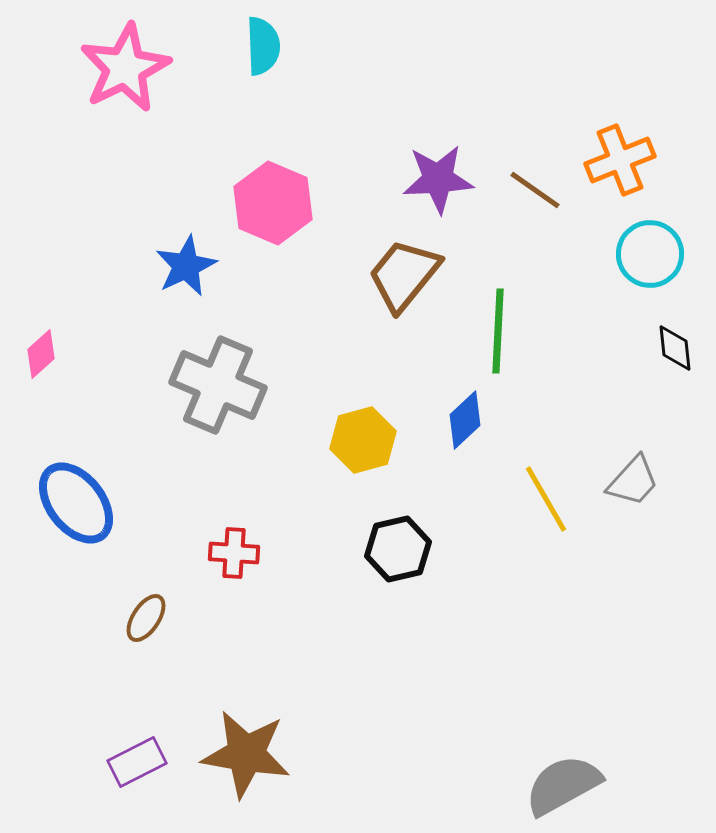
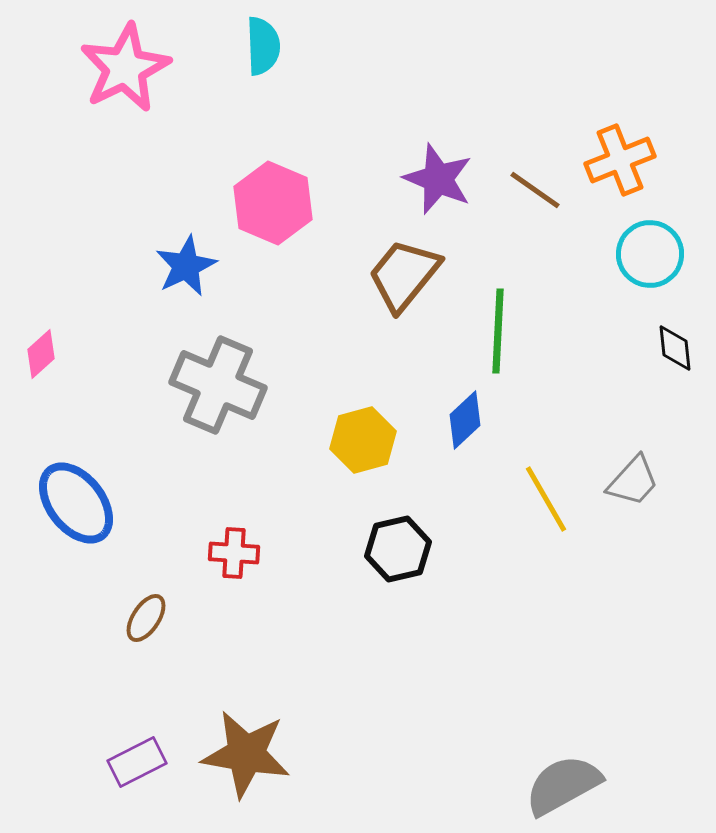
purple star: rotated 26 degrees clockwise
